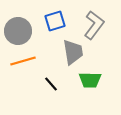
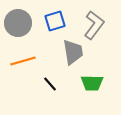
gray circle: moved 8 px up
green trapezoid: moved 2 px right, 3 px down
black line: moved 1 px left
